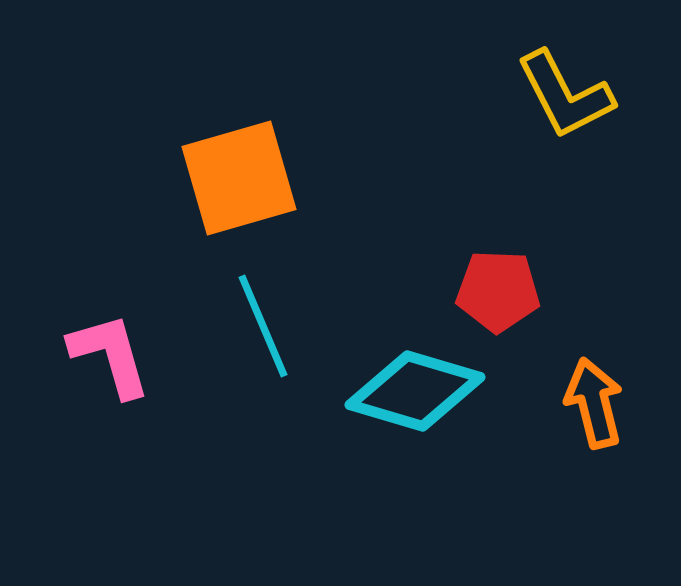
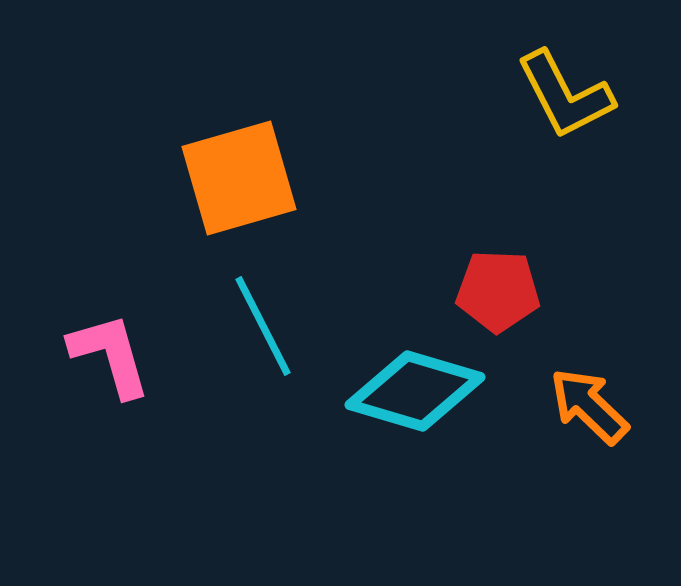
cyan line: rotated 4 degrees counterclockwise
orange arrow: moved 5 px left, 3 px down; rotated 32 degrees counterclockwise
